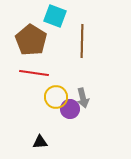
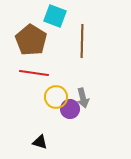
black triangle: rotated 21 degrees clockwise
